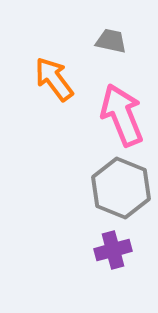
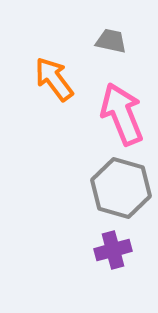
pink arrow: moved 1 px up
gray hexagon: rotated 6 degrees counterclockwise
